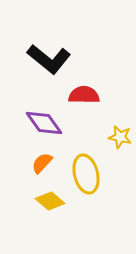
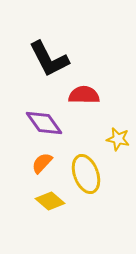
black L-shape: rotated 24 degrees clockwise
yellow star: moved 2 px left, 2 px down
yellow ellipse: rotated 6 degrees counterclockwise
